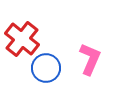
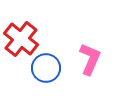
red cross: moved 1 px left
